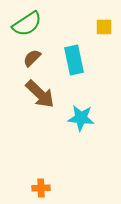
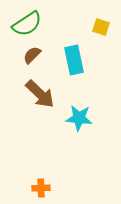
yellow square: moved 3 px left; rotated 18 degrees clockwise
brown semicircle: moved 3 px up
cyan star: moved 2 px left
